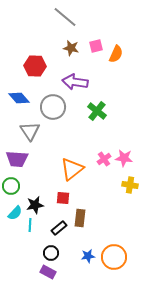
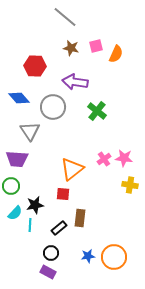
red square: moved 4 px up
